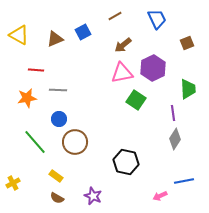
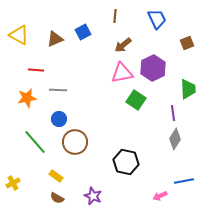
brown line: rotated 56 degrees counterclockwise
